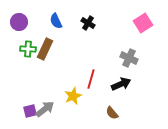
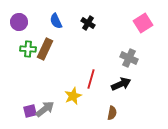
brown semicircle: rotated 128 degrees counterclockwise
